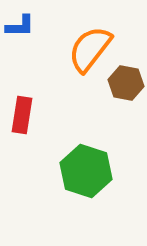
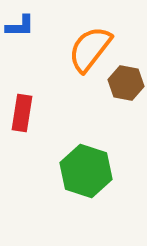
red rectangle: moved 2 px up
